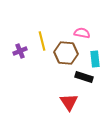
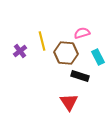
pink semicircle: rotated 28 degrees counterclockwise
purple cross: rotated 16 degrees counterclockwise
cyan rectangle: moved 3 px right, 2 px up; rotated 21 degrees counterclockwise
black rectangle: moved 4 px left, 1 px up
